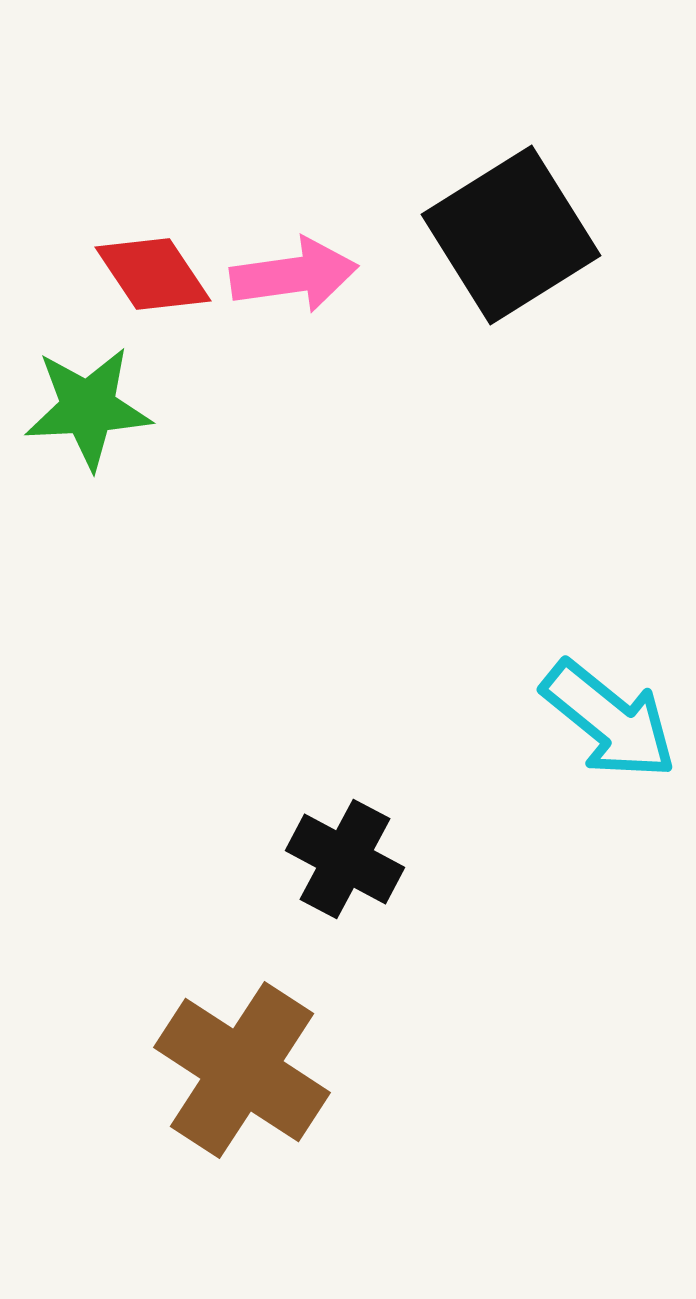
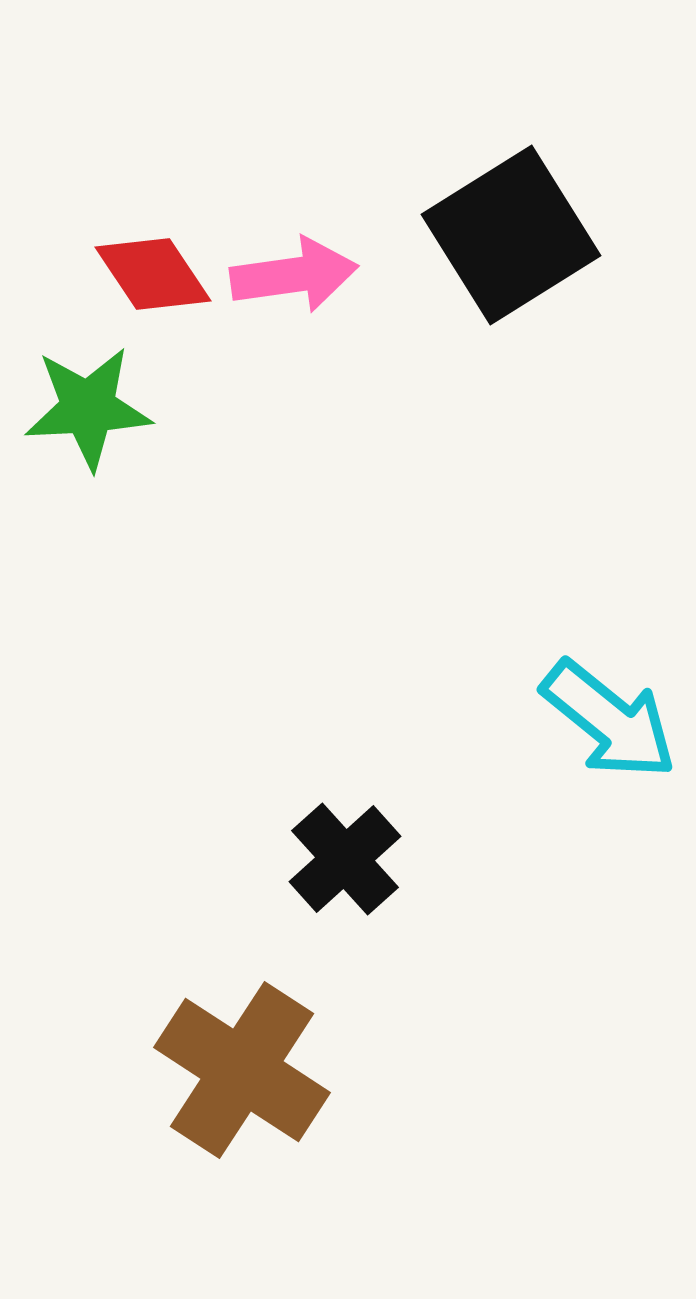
black cross: rotated 20 degrees clockwise
